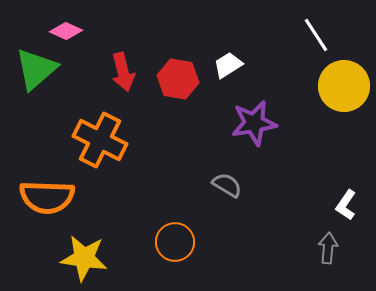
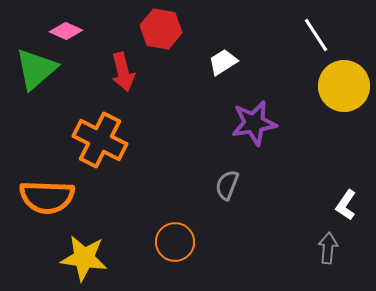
white trapezoid: moved 5 px left, 3 px up
red hexagon: moved 17 px left, 50 px up
gray semicircle: rotated 100 degrees counterclockwise
